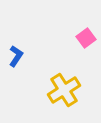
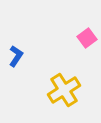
pink square: moved 1 px right
